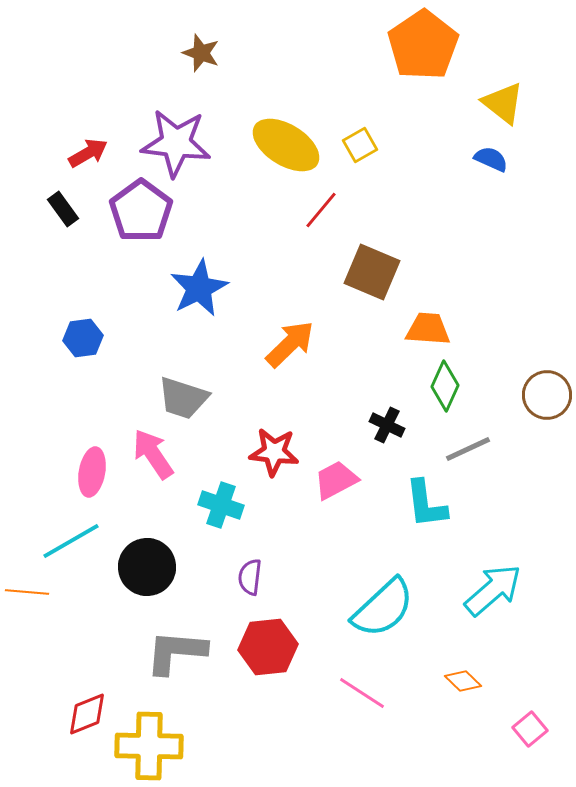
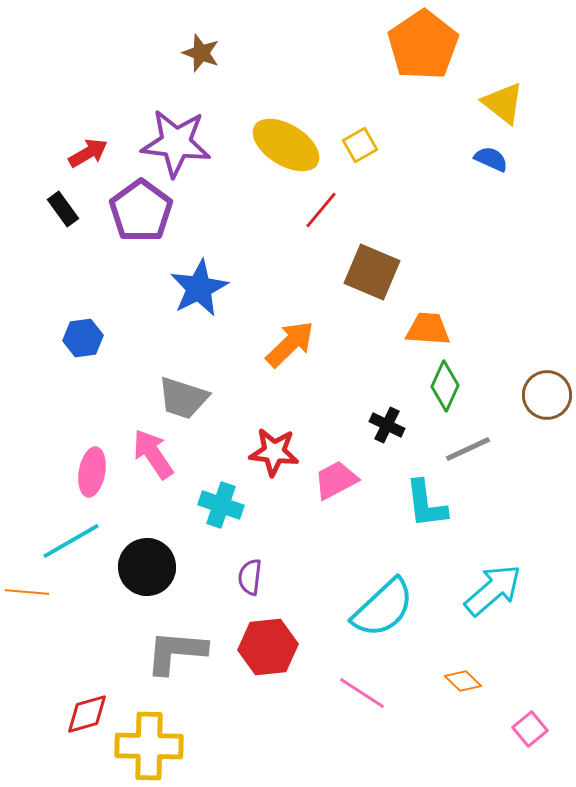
red diamond: rotated 6 degrees clockwise
